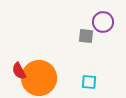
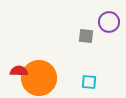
purple circle: moved 6 px right
red semicircle: rotated 120 degrees clockwise
